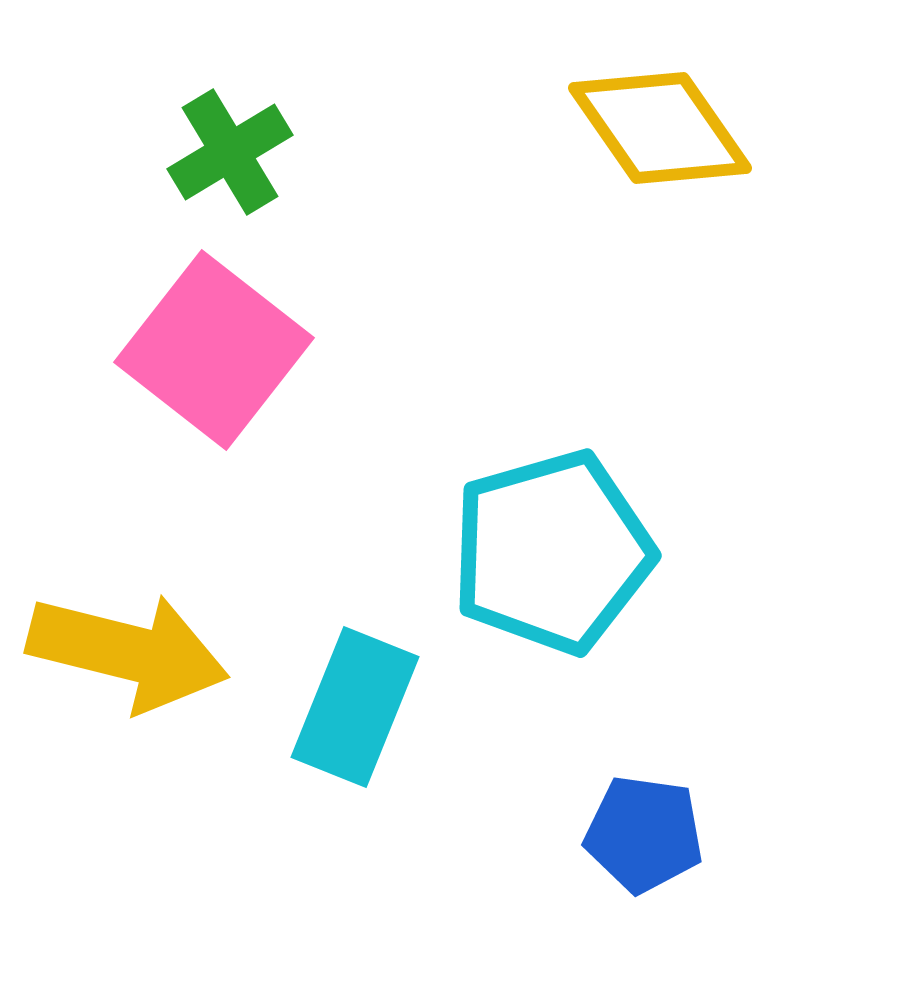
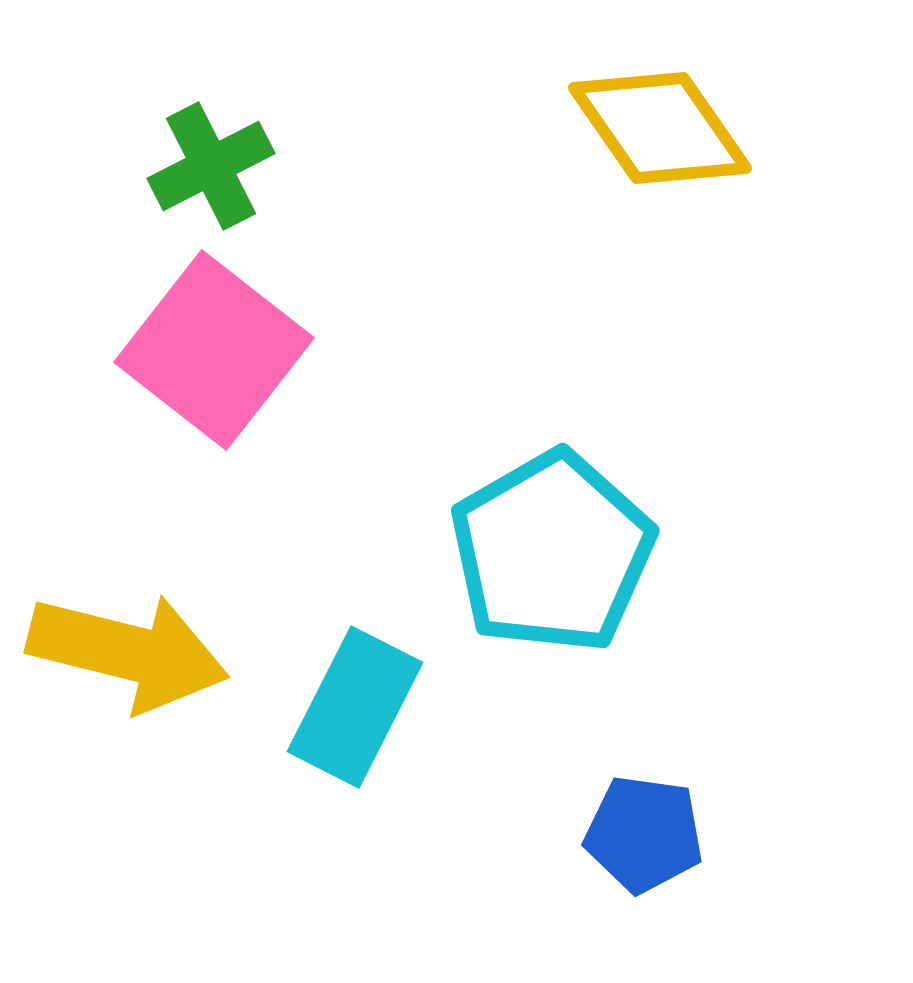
green cross: moved 19 px left, 14 px down; rotated 4 degrees clockwise
cyan pentagon: rotated 14 degrees counterclockwise
cyan rectangle: rotated 5 degrees clockwise
